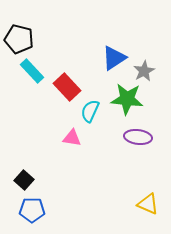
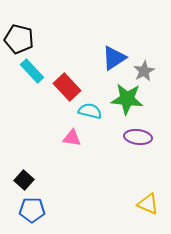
cyan semicircle: rotated 80 degrees clockwise
